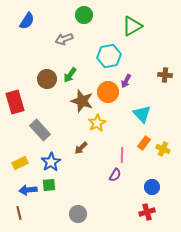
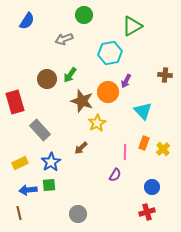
cyan hexagon: moved 1 px right, 3 px up
cyan triangle: moved 1 px right, 3 px up
orange rectangle: rotated 16 degrees counterclockwise
yellow cross: rotated 24 degrees clockwise
pink line: moved 3 px right, 3 px up
